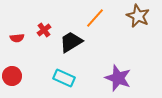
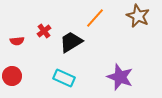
red cross: moved 1 px down
red semicircle: moved 3 px down
purple star: moved 2 px right, 1 px up
